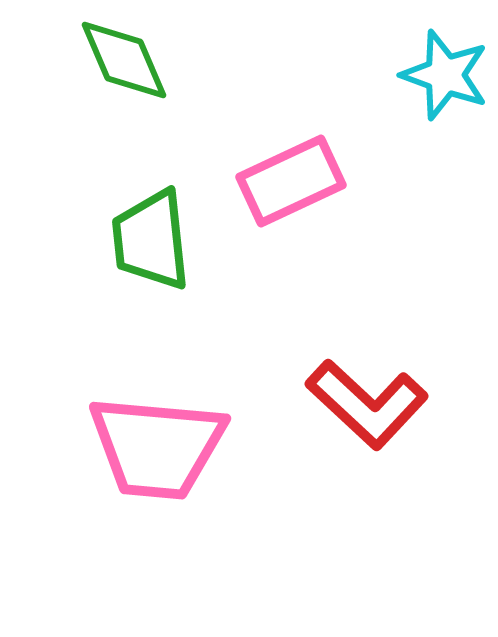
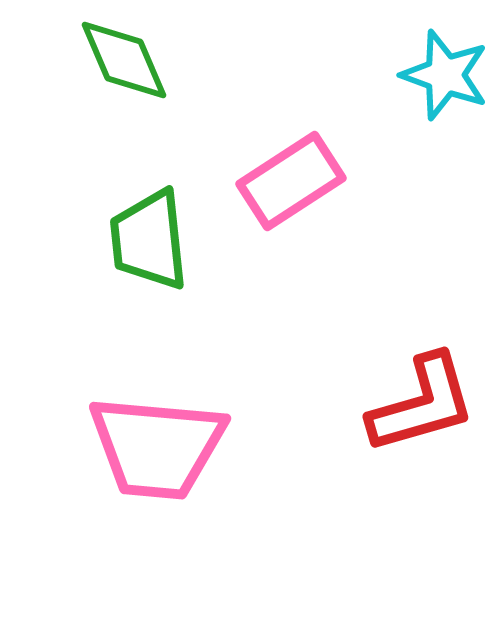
pink rectangle: rotated 8 degrees counterclockwise
green trapezoid: moved 2 px left
red L-shape: moved 55 px right; rotated 59 degrees counterclockwise
